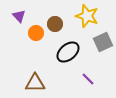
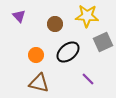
yellow star: rotated 15 degrees counterclockwise
orange circle: moved 22 px down
brown triangle: moved 4 px right; rotated 15 degrees clockwise
